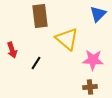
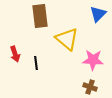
red arrow: moved 3 px right, 4 px down
black line: rotated 40 degrees counterclockwise
brown cross: rotated 24 degrees clockwise
